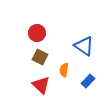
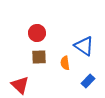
brown square: moved 1 px left; rotated 28 degrees counterclockwise
orange semicircle: moved 1 px right, 7 px up; rotated 16 degrees counterclockwise
red triangle: moved 21 px left
